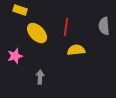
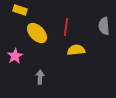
pink star: rotated 14 degrees counterclockwise
